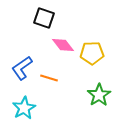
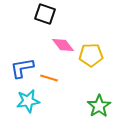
black square: moved 1 px right, 4 px up
yellow pentagon: moved 1 px left, 2 px down
blue L-shape: rotated 25 degrees clockwise
green star: moved 11 px down
cyan star: moved 4 px right, 7 px up; rotated 20 degrees clockwise
